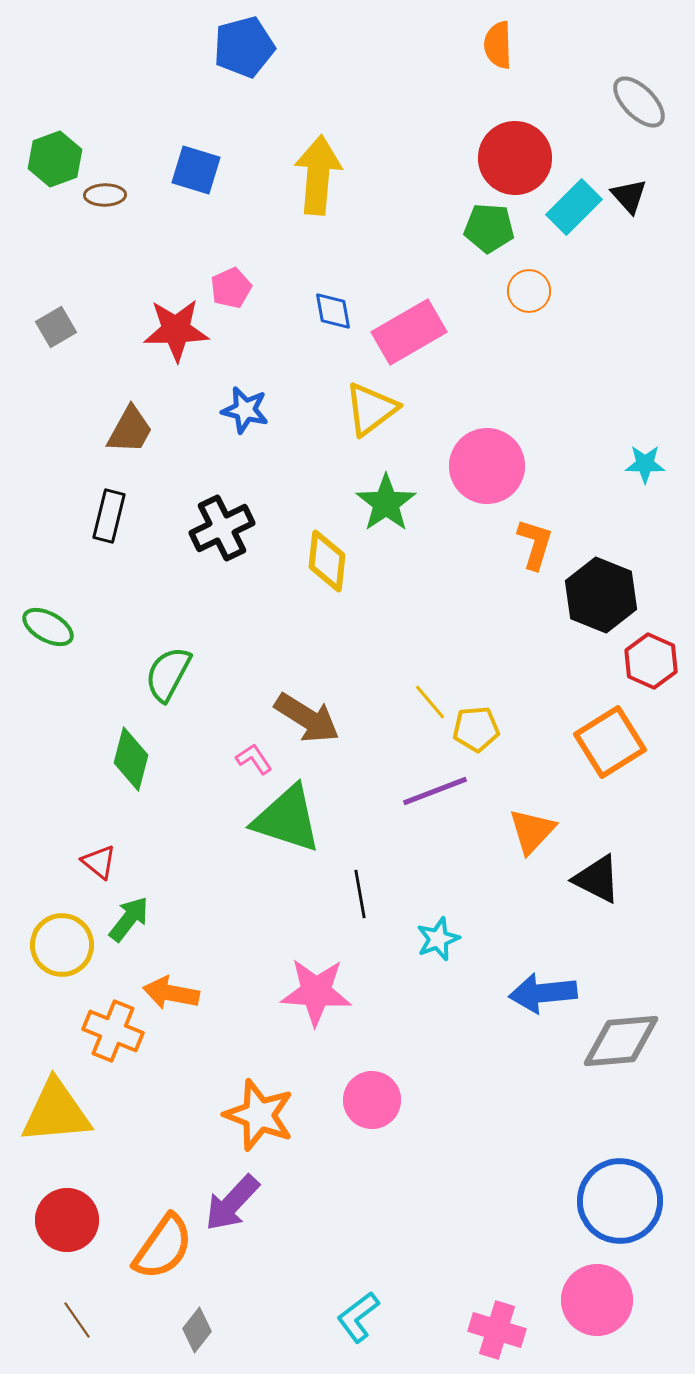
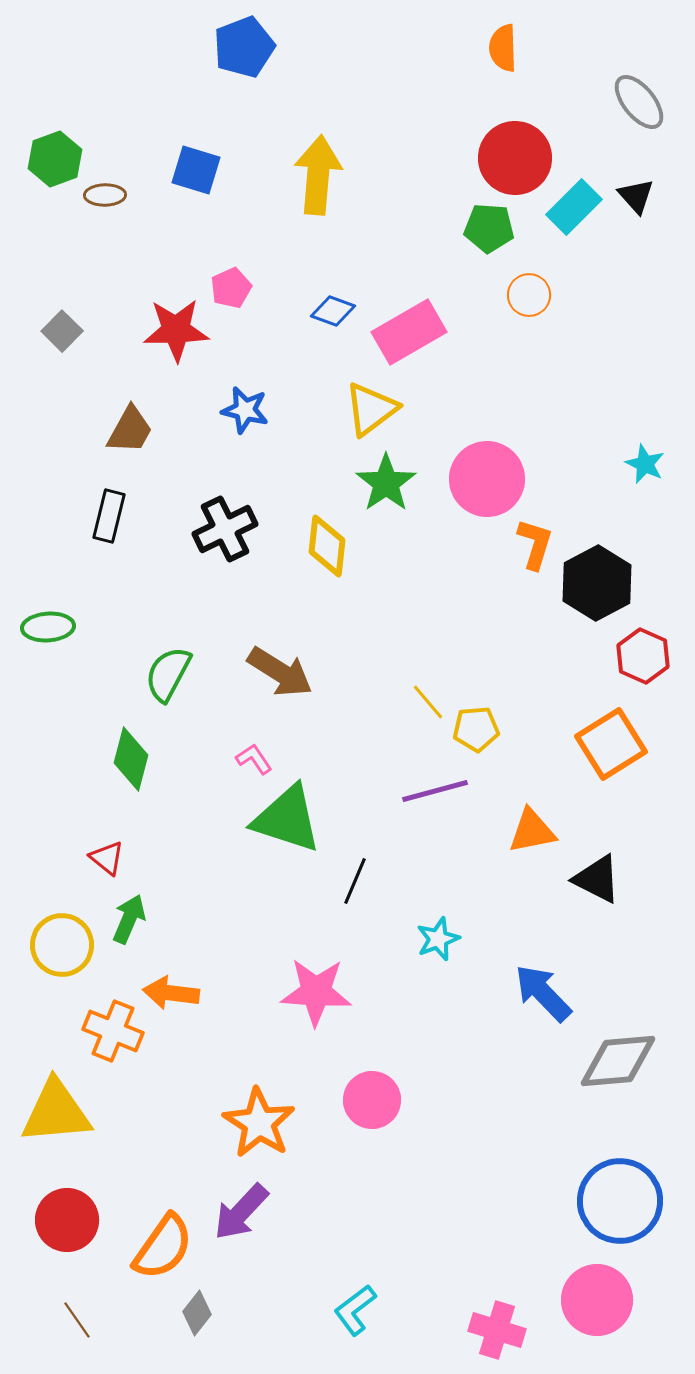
orange semicircle at (498, 45): moved 5 px right, 3 px down
blue pentagon at (244, 47): rotated 6 degrees counterclockwise
gray ellipse at (639, 102): rotated 6 degrees clockwise
black triangle at (629, 196): moved 7 px right
orange circle at (529, 291): moved 4 px down
blue diamond at (333, 311): rotated 60 degrees counterclockwise
gray square at (56, 327): moved 6 px right, 4 px down; rotated 15 degrees counterclockwise
cyan star at (645, 464): rotated 24 degrees clockwise
pink circle at (487, 466): moved 13 px down
green star at (386, 503): moved 20 px up
black cross at (222, 528): moved 3 px right, 1 px down
yellow diamond at (327, 561): moved 15 px up
black hexagon at (601, 595): moved 4 px left, 12 px up; rotated 10 degrees clockwise
green ellipse at (48, 627): rotated 33 degrees counterclockwise
red hexagon at (651, 661): moved 8 px left, 5 px up
yellow line at (430, 702): moved 2 px left
brown arrow at (307, 718): moved 27 px left, 46 px up
orange square at (610, 742): moved 1 px right, 2 px down
purple line at (435, 791): rotated 6 degrees clockwise
orange triangle at (532, 831): rotated 36 degrees clockwise
red triangle at (99, 862): moved 8 px right, 4 px up
black line at (360, 894): moved 5 px left, 13 px up; rotated 33 degrees clockwise
green arrow at (129, 919): rotated 15 degrees counterclockwise
orange arrow at (171, 993): rotated 4 degrees counterclockwise
blue arrow at (543, 993): rotated 52 degrees clockwise
gray diamond at (621, 1041): moved 3 px left, 20 px down
orange star at (259, 1115): moved 8 px down; rotated 12 degrees clockwise
purple arrow at (232, 1203): moved 9 px right, 9 px down
cyan L-shape at (358, 1317): moved 3 px left, 7 px up
gray diamond at (197, 1330): moved 17 px up
